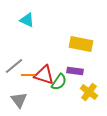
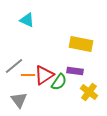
red triangle: rotated 50 degrees counterclockwise
